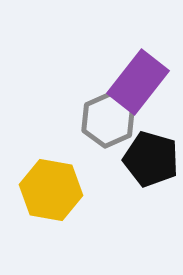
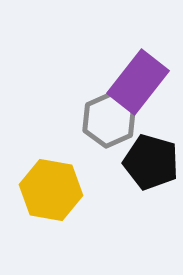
gray hexagon: moved 1 px right
black pentagon: moved 3 px down
